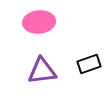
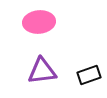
black rectangle: moved 11 px down
